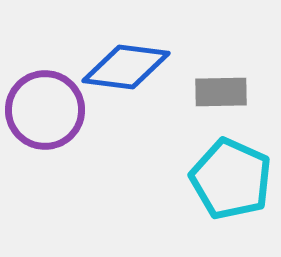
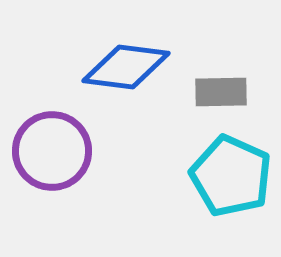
purple circle: moved 7 px right, 41 px down
cyan pentagon: moved 3 px up
